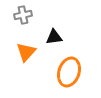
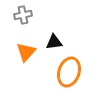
black triangle: moved 5 px down
